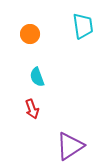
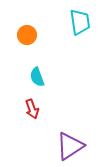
cyan trapezoid: moved 3 px left, 4 px up
orange circle: moved 3 px left, 1 px down
